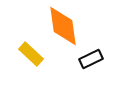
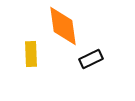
yellow rectangle: rotated 45 degrees clockwise
